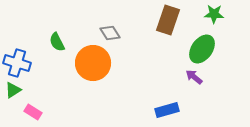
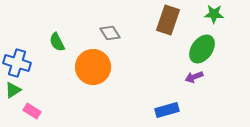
orange circle: moved 4 px down
purple arrow: rotated 60 degrees counterclockwise
pink rectangle: moved 1 px left, 1 px up
